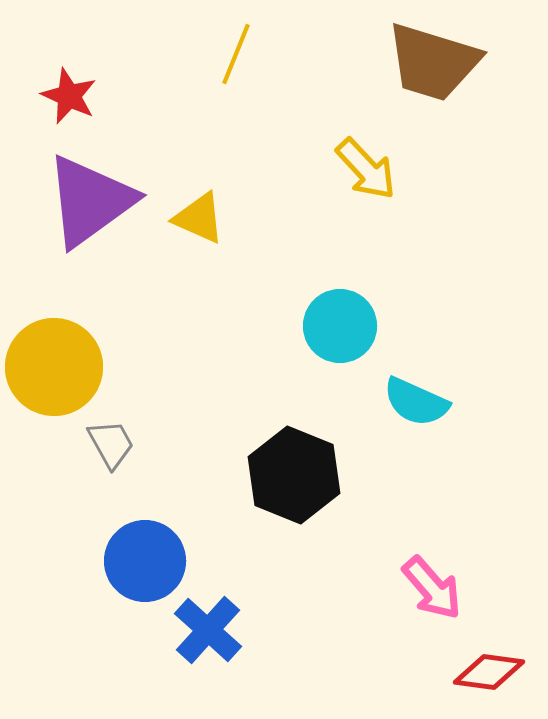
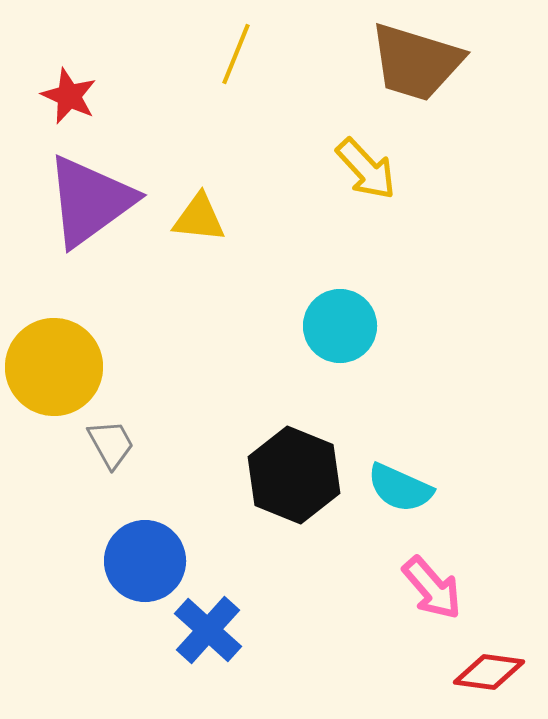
brown trapezoid: moved 17 px left
yellow triangle: rotated 18 degrees counterclockwise
cyan semicircle: moved 16 px left, 86 px down
